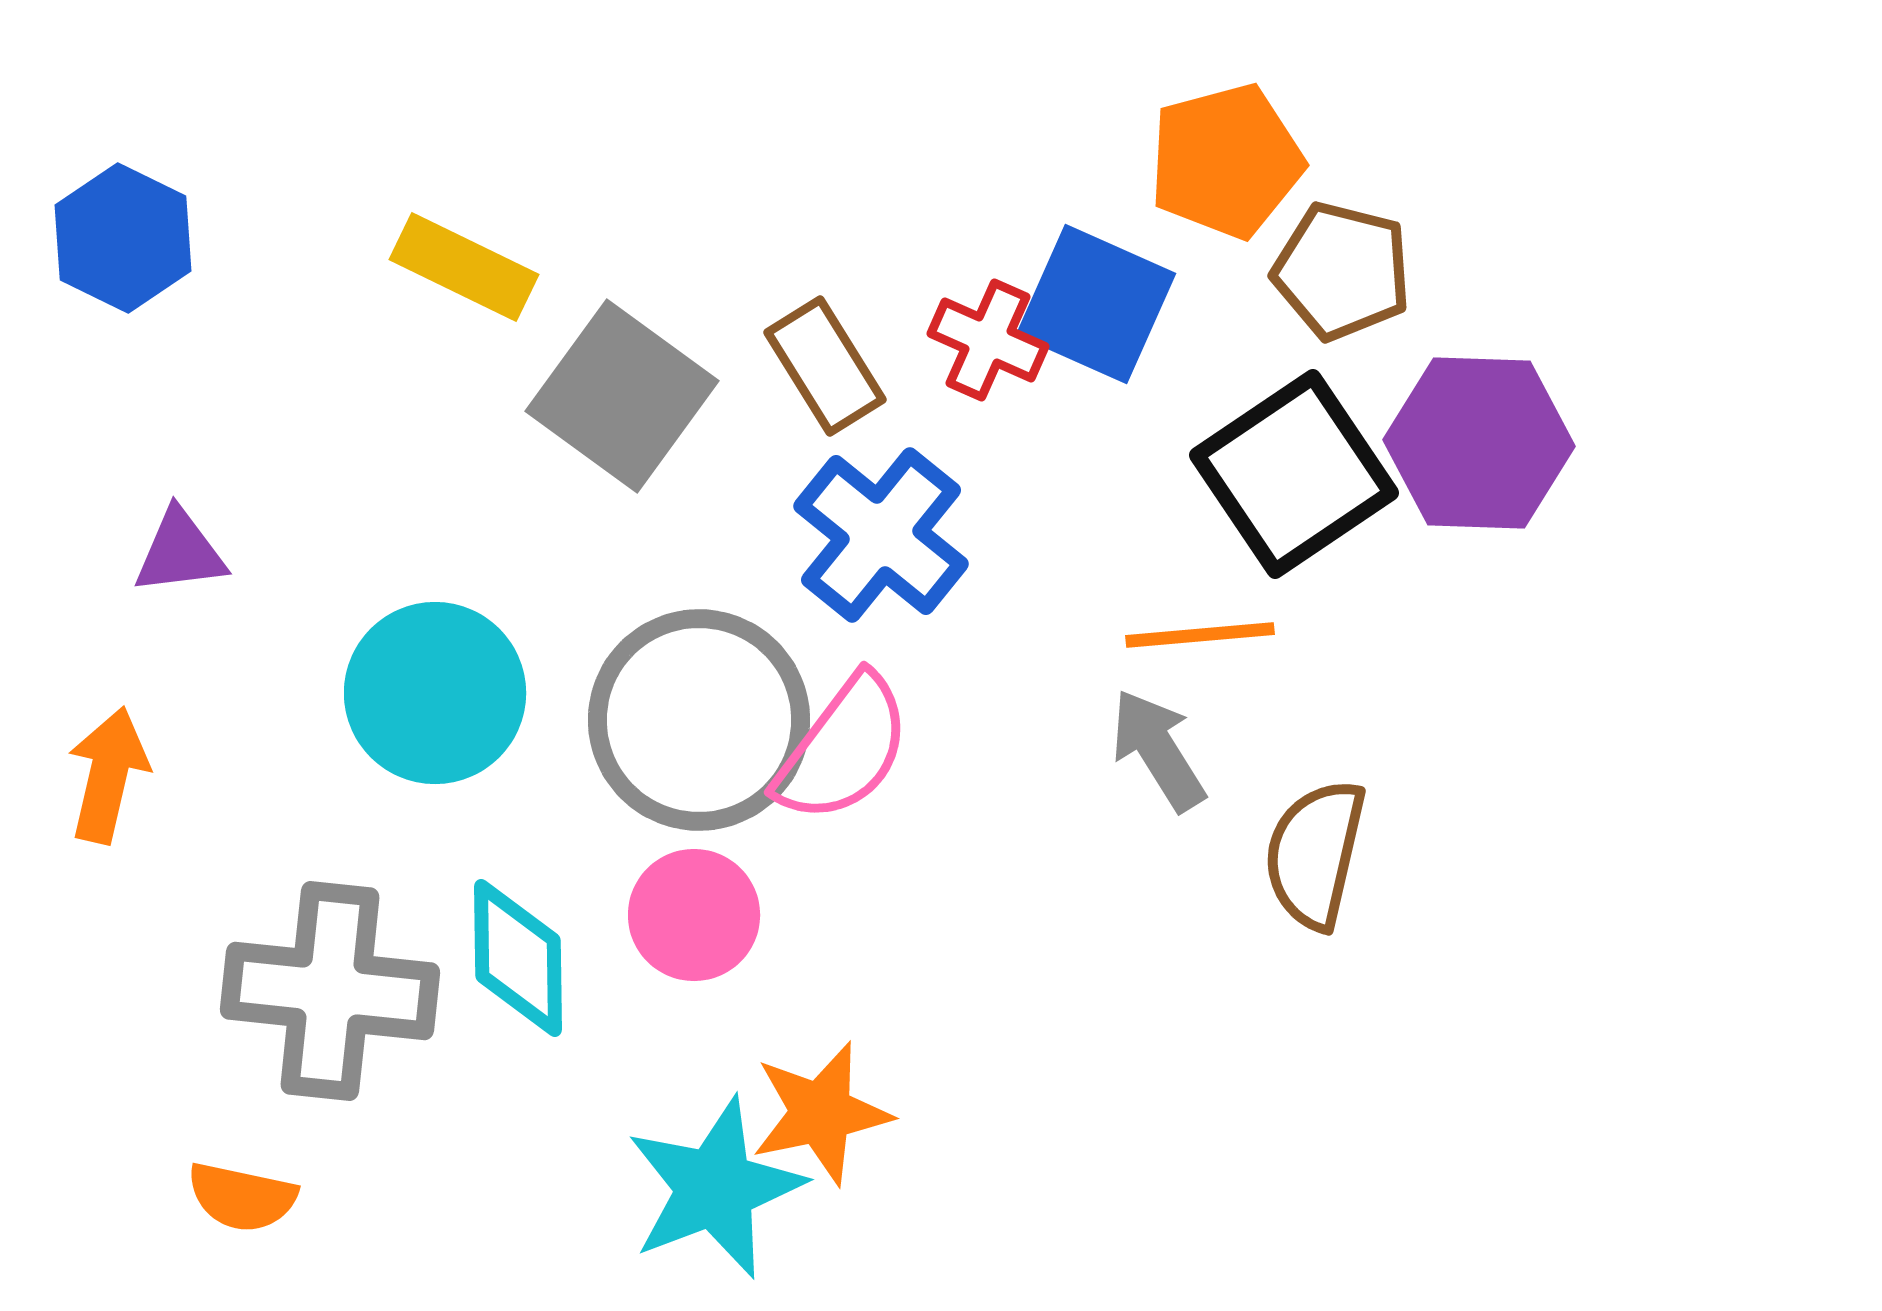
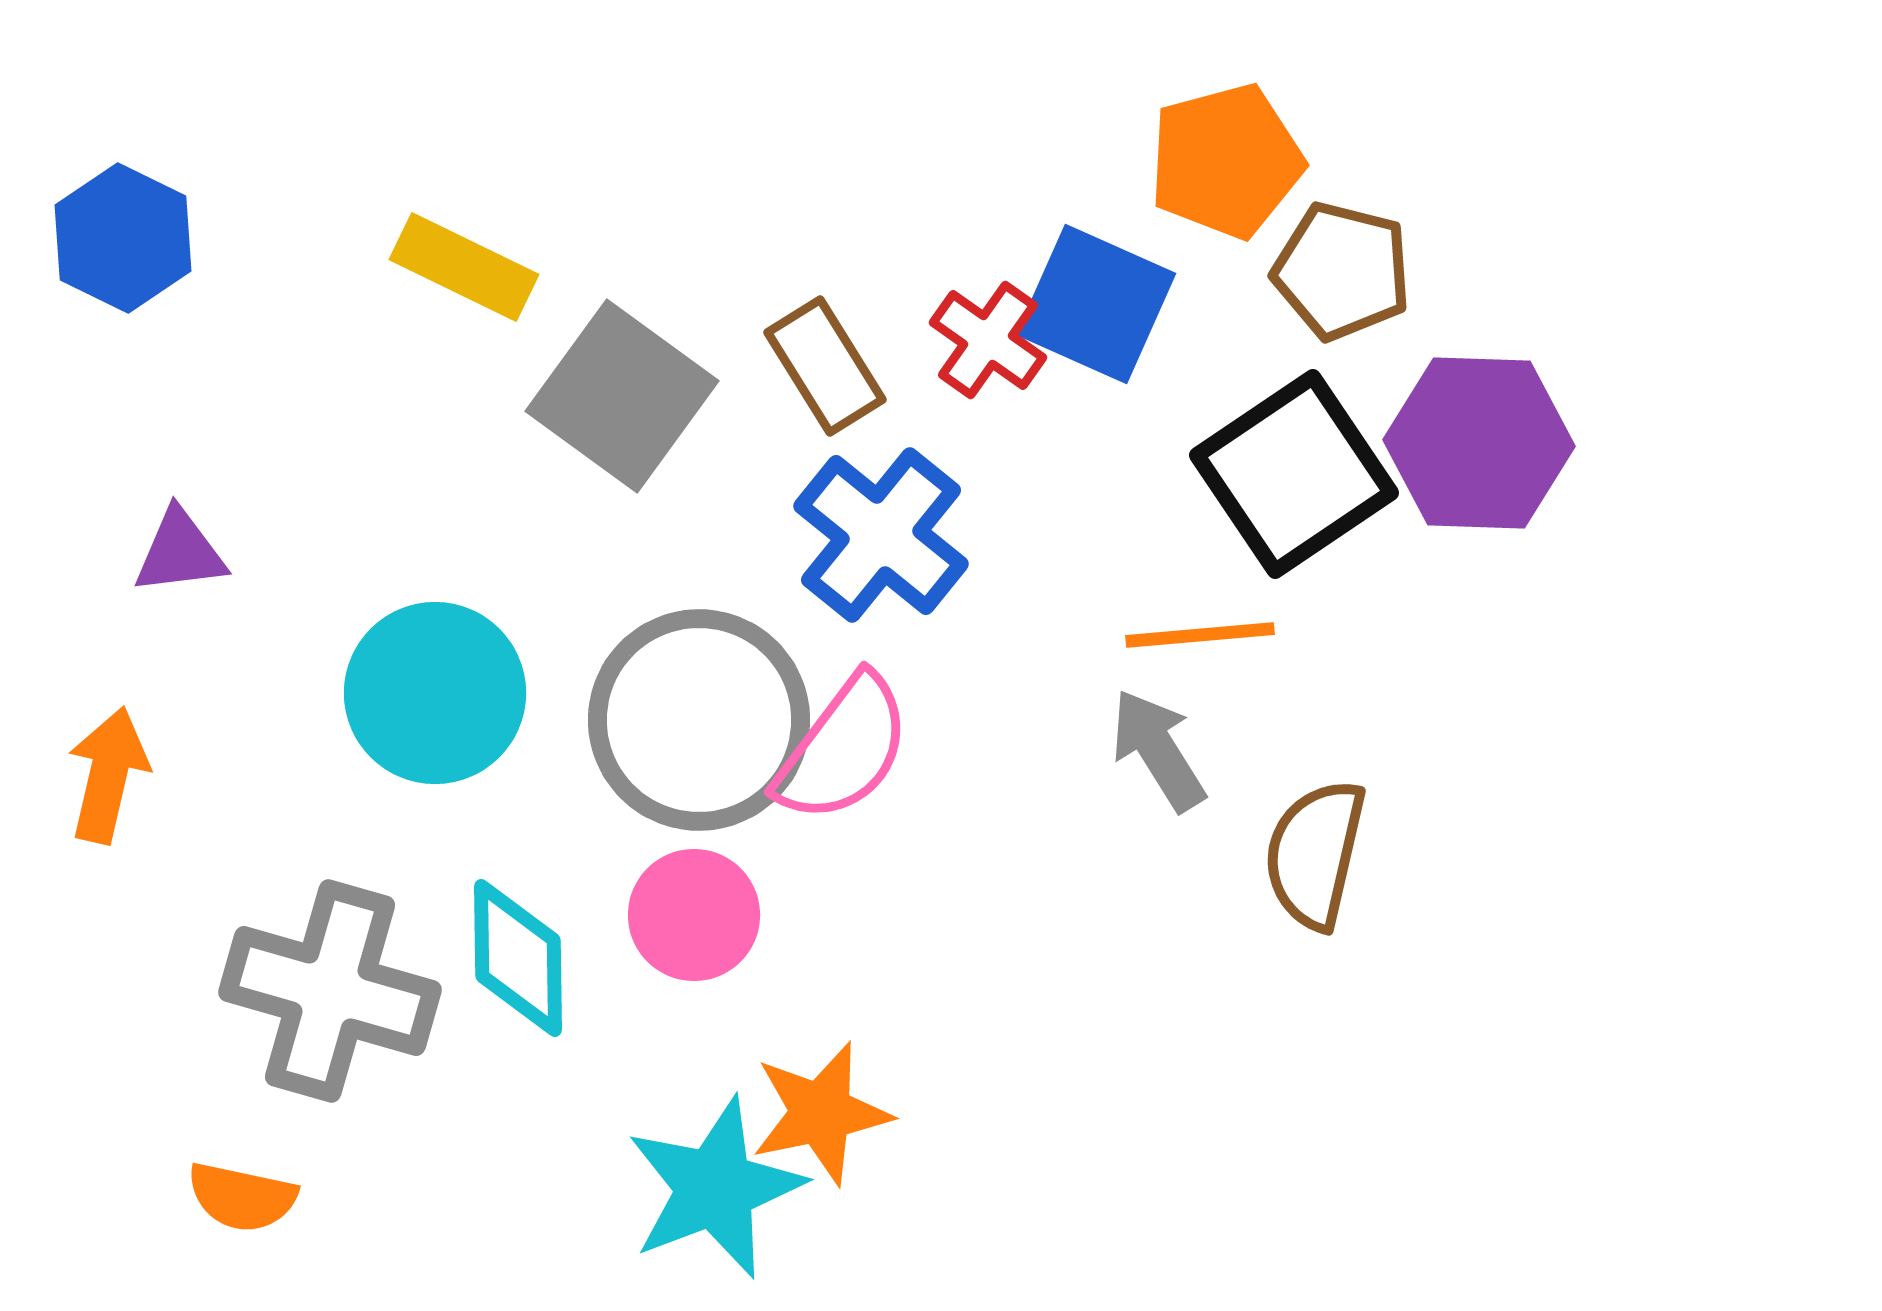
red cross: rotated 11 degrees clockwise
gray cross: rotated 10 degrees clockwise
